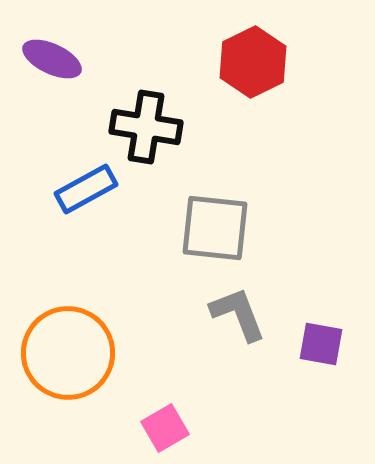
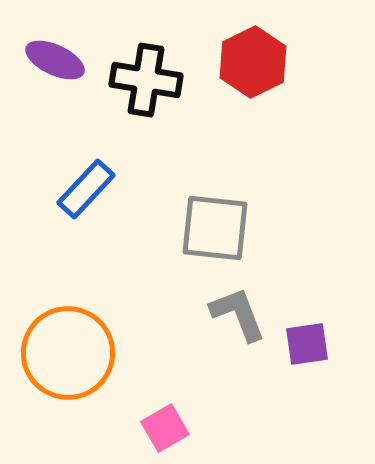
purple ellipse: moved 3 px right, 1 px down
black cross: moved 47 px up
blue rectangle: rotated 18 degrees counterclockwise
purple square: moved 14 px left; rotated 18 degrees counterclockwise
